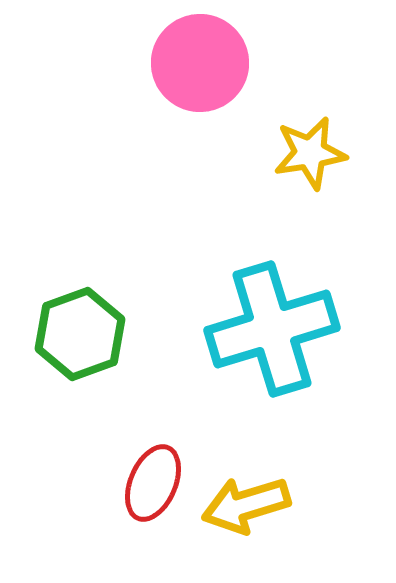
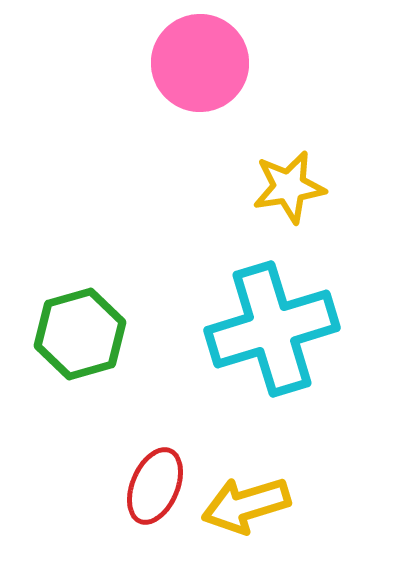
yellow star: moved 21 px left, 34 px down
green hexagon: rotated 4 degrees clockwise
red ellipse: moved 2 px right, 3 px down
